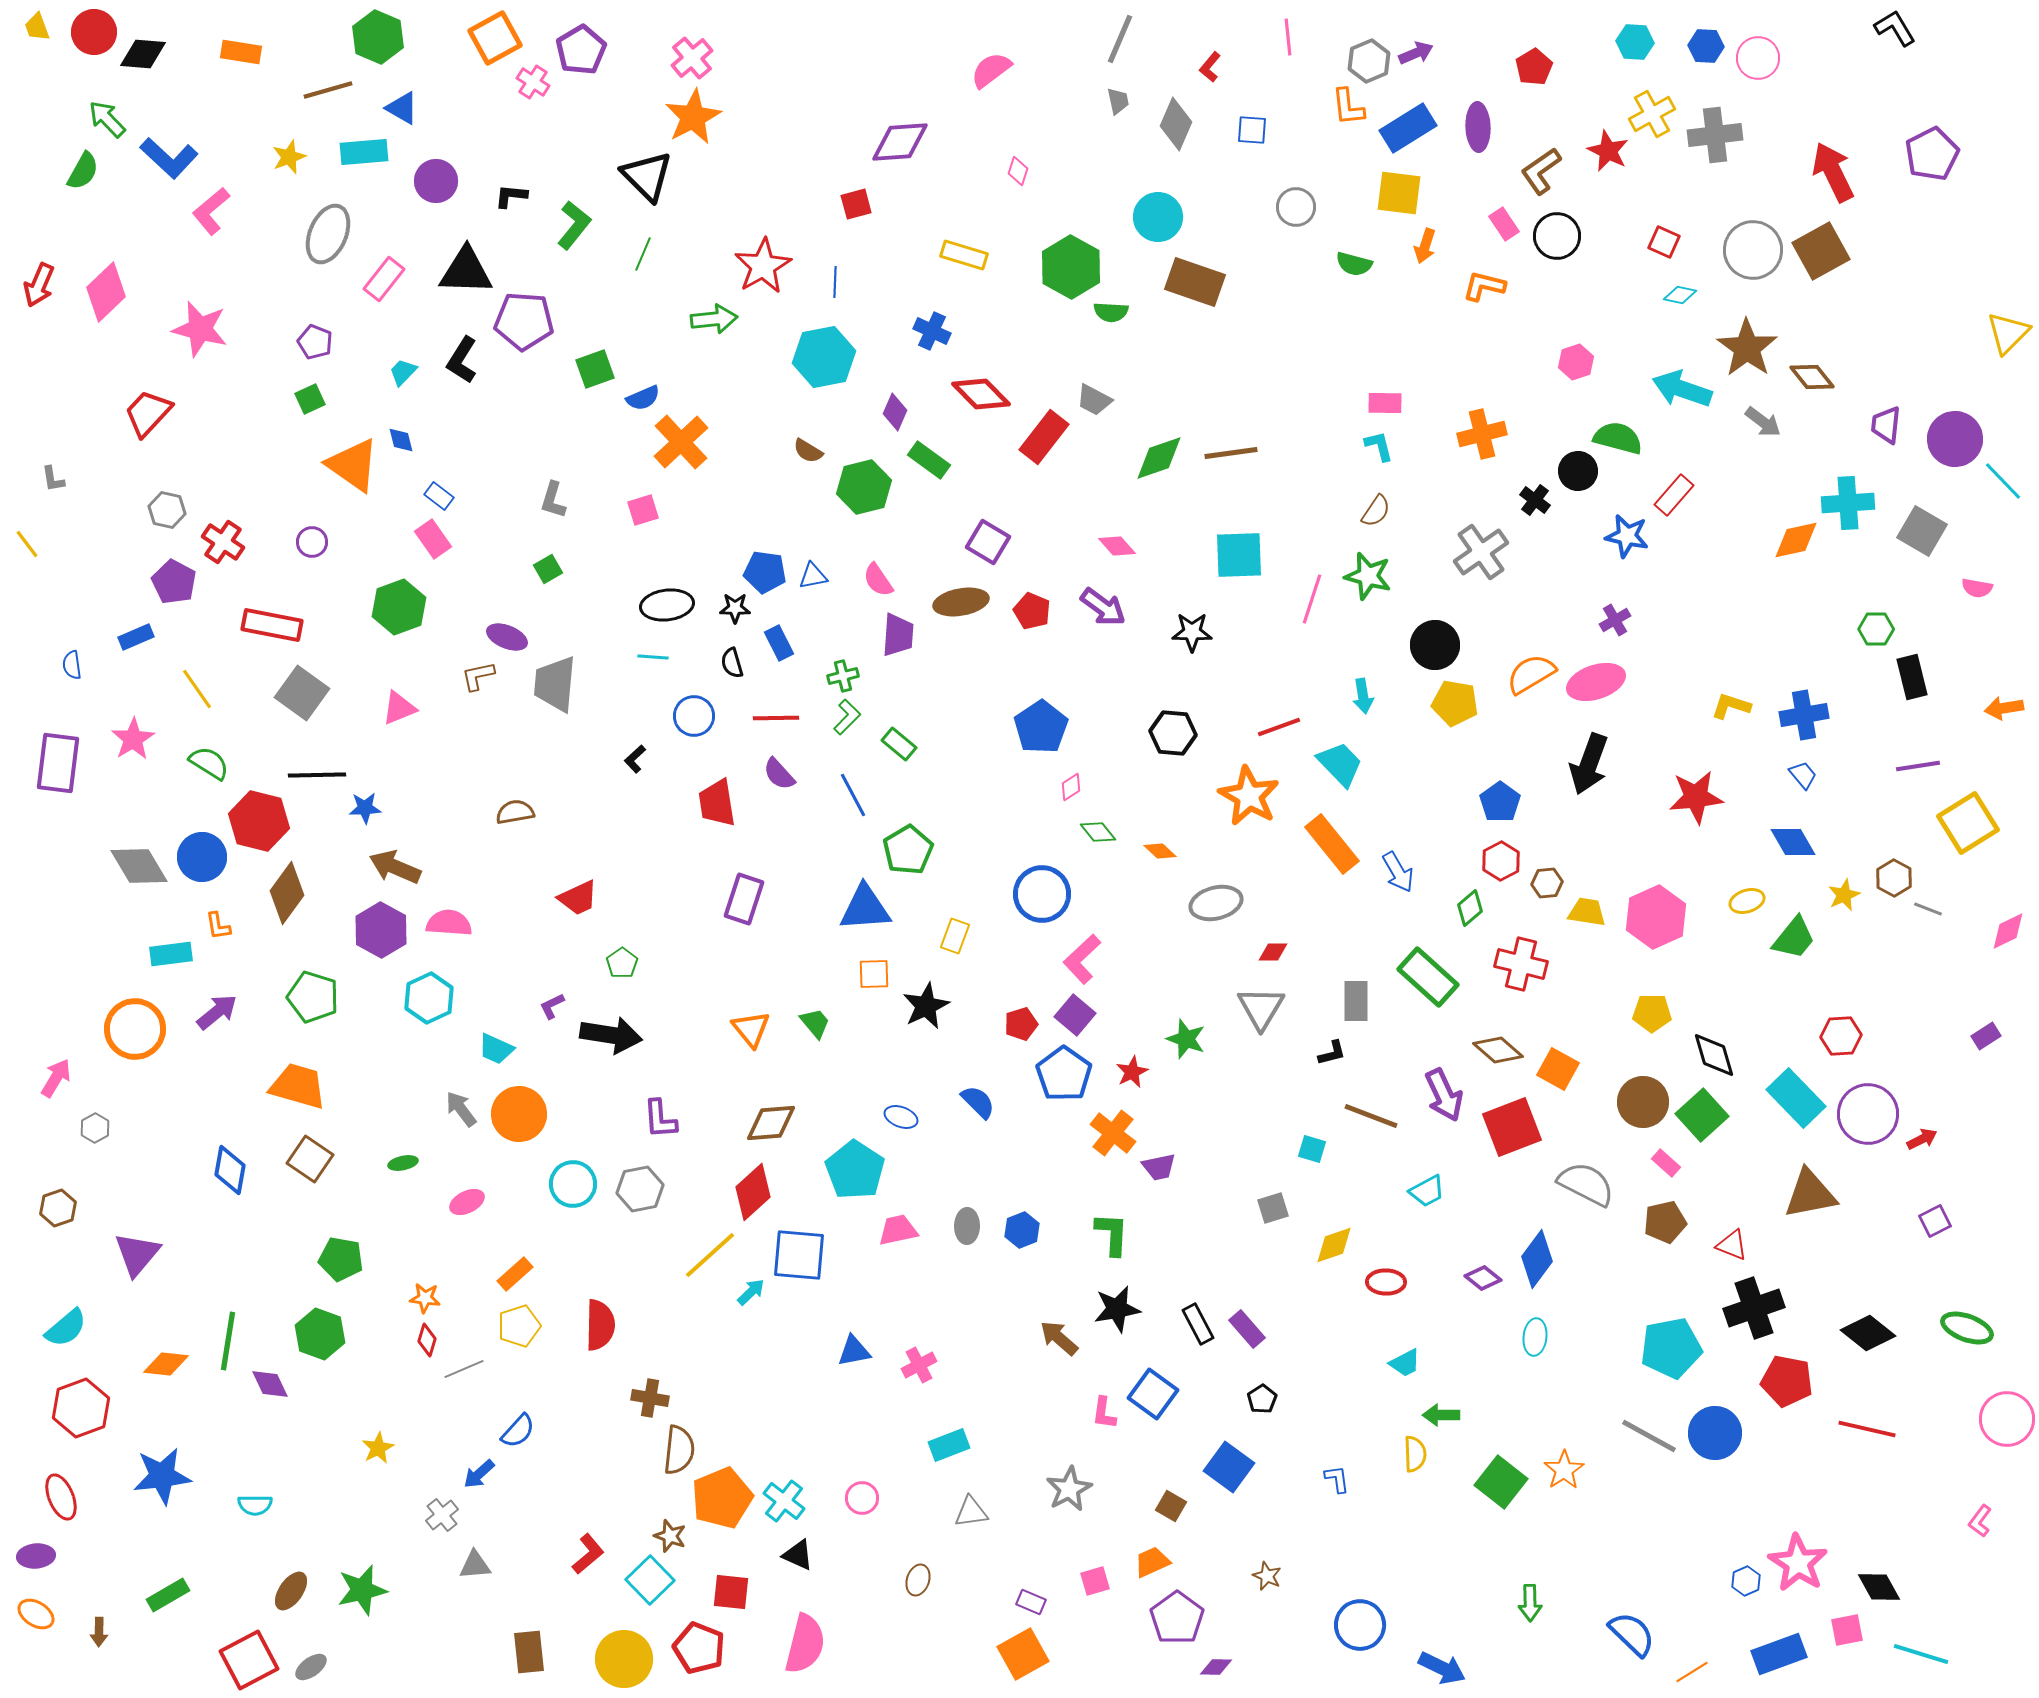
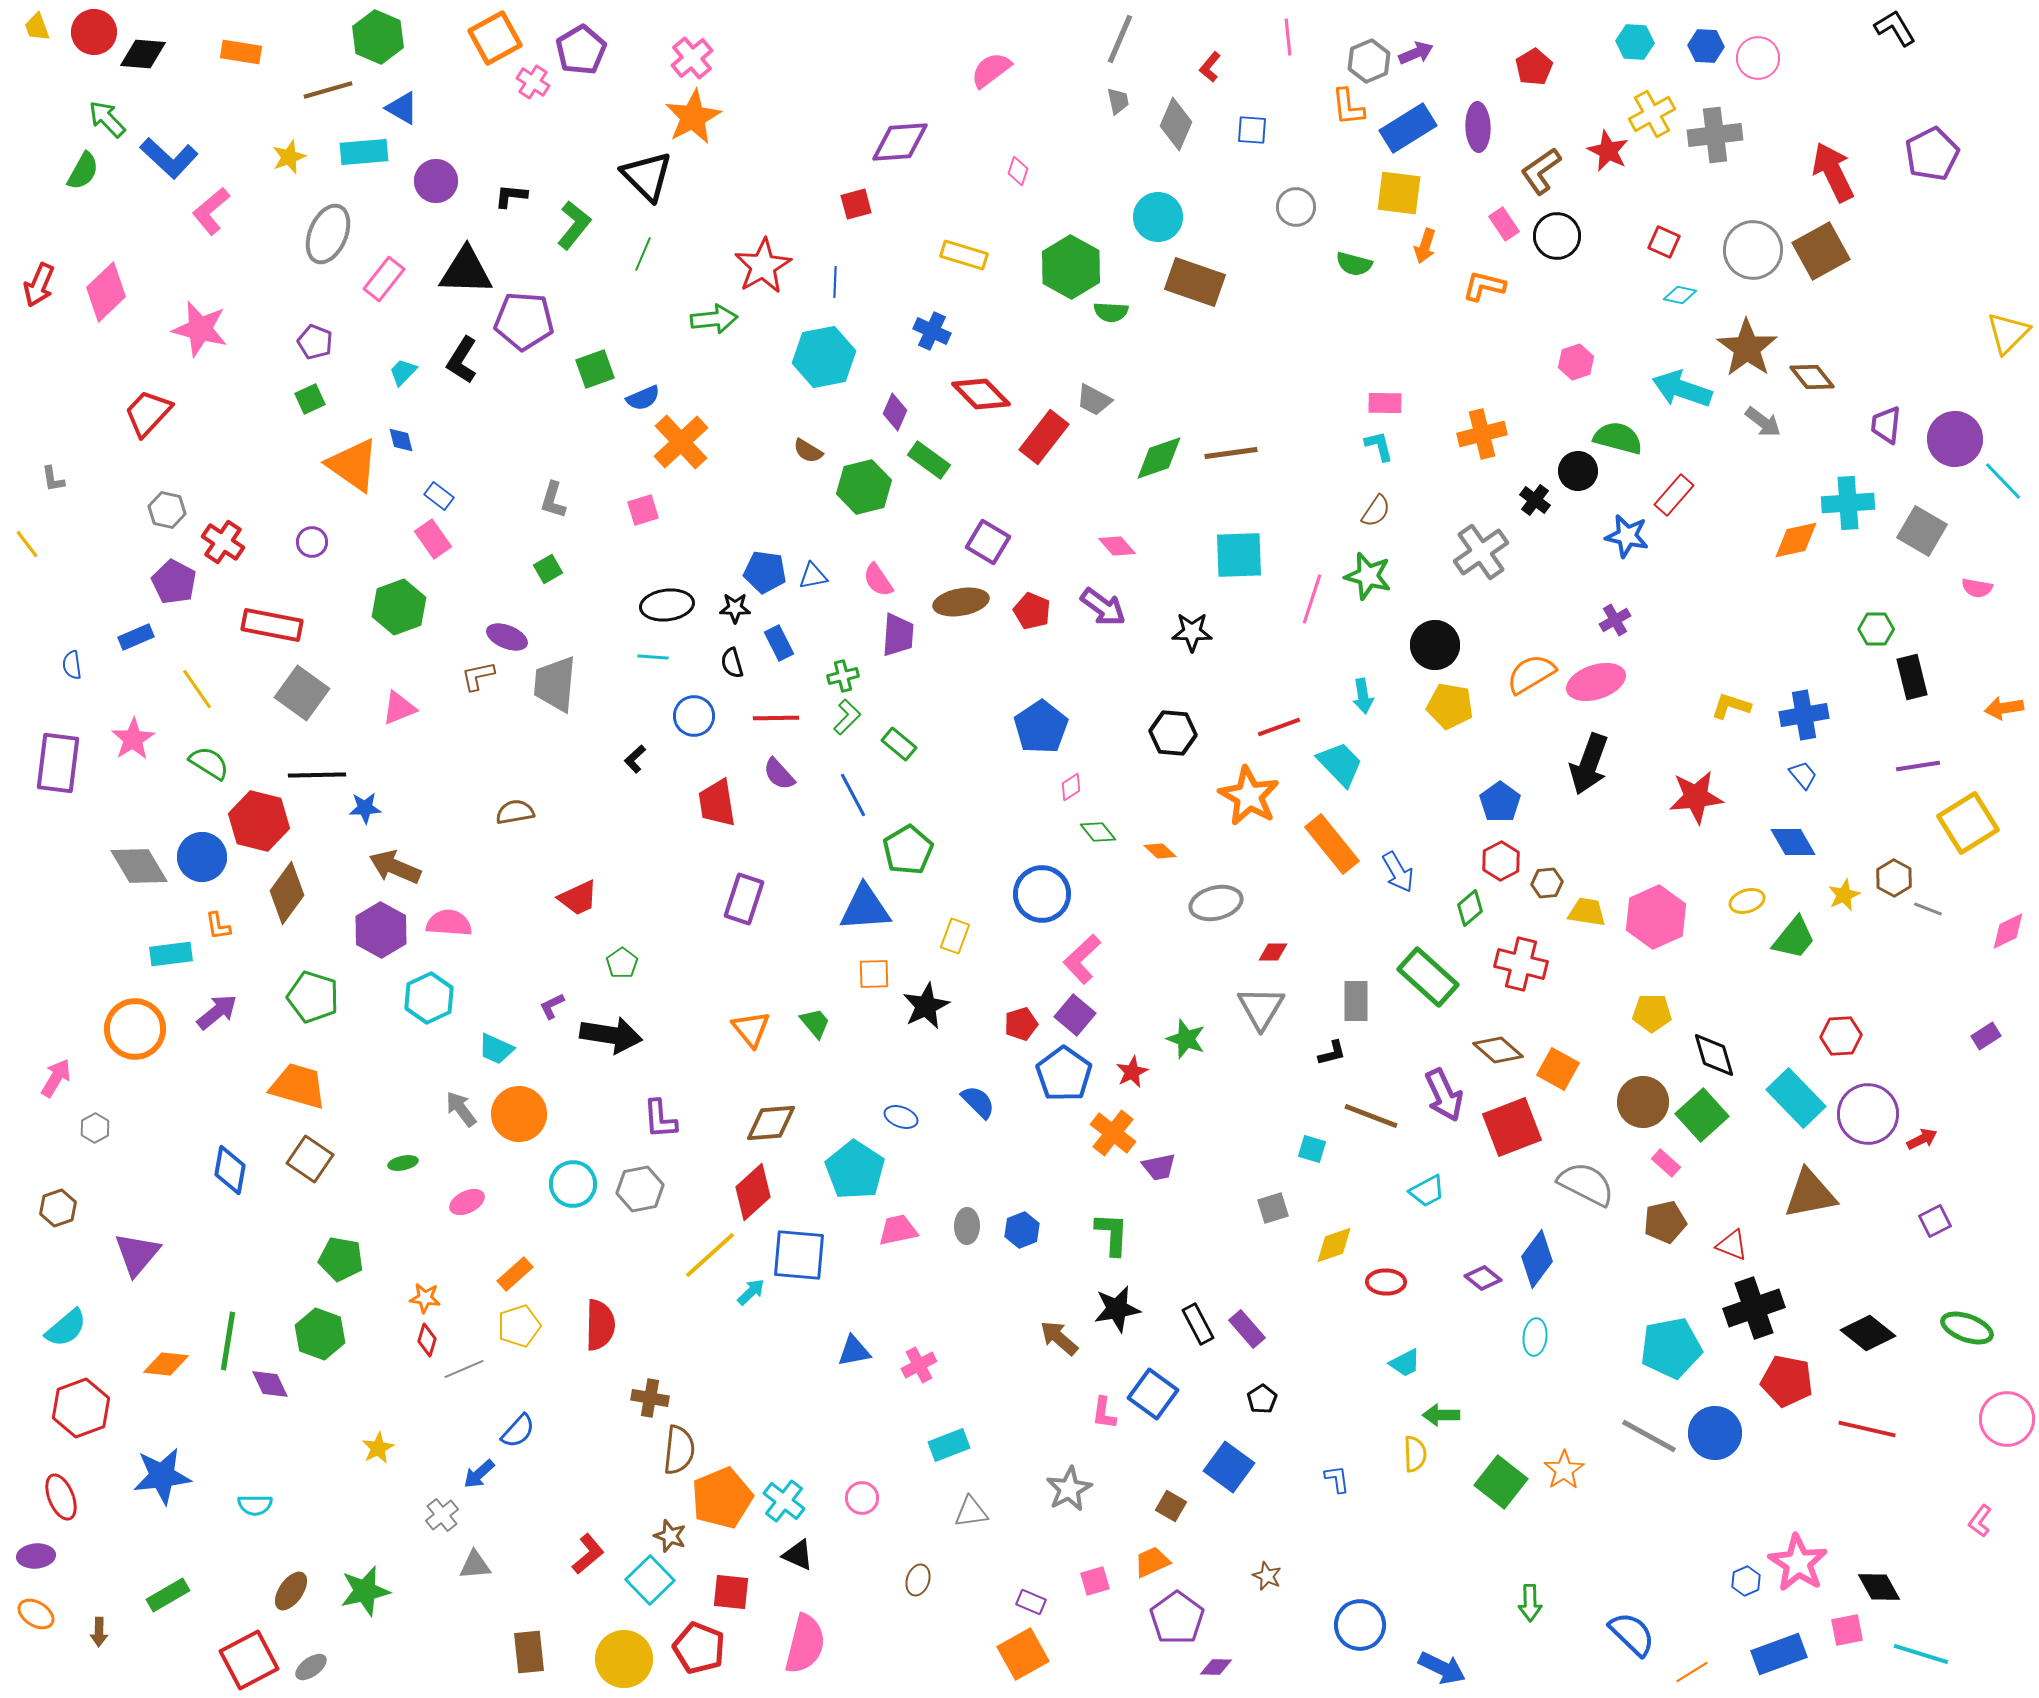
yellow pentagon at (1455, 703): moved 5 px left, 3 px down
green star at (362, 1590): moved 3 px right, 1 px down
